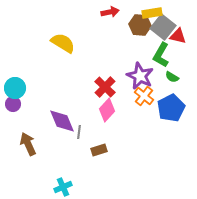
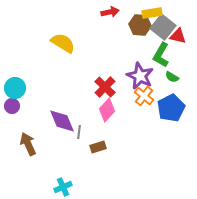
purple circle: moved 1 px left, 2 px down
brown rectangle: moved 1 px left, 3 px up
